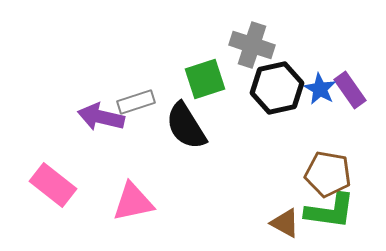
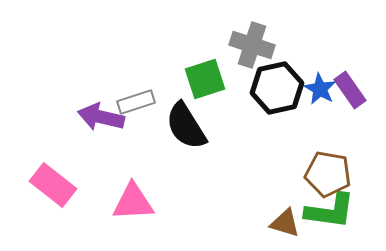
pink triangle: rotated 9 degrees clockwise
brown triangle: rotated 12 degrees counterclockwise
